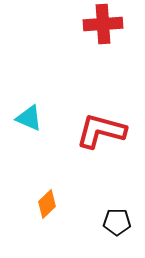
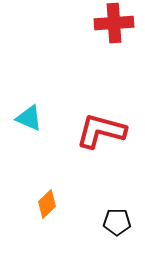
red cross: moved 11 px right, 1 px up
